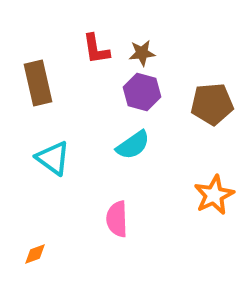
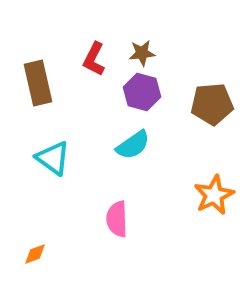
red L-shape: moved 2 px left, 10 px down; rotated 36 degrees clockwise
